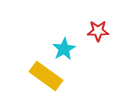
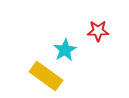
cyan star: moved 1 px right, 1 px down
